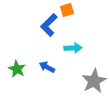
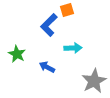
green star: moved 15 px up
